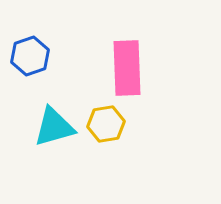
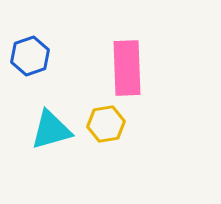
cyan triangle: moved 3 px left, 3 px down
